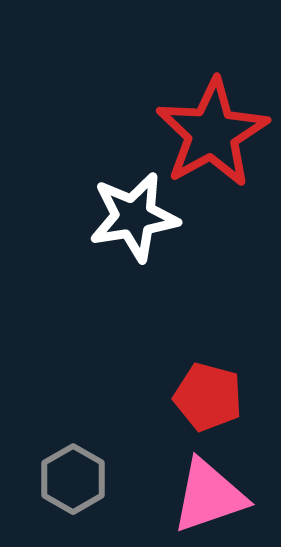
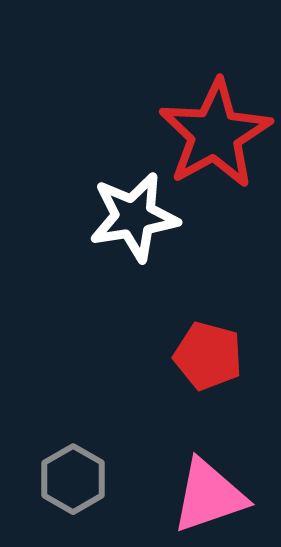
red star: moved 3 px right, 1 px down
red pentagon: moved 41 px up
